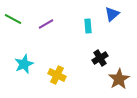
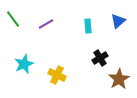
blue triangle: moved 6 px right, 7 px down
green line: rotated 24 degrees clockwise
